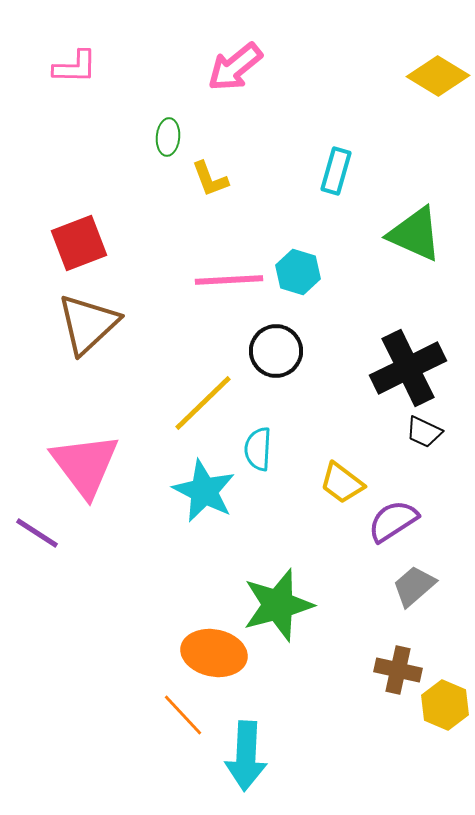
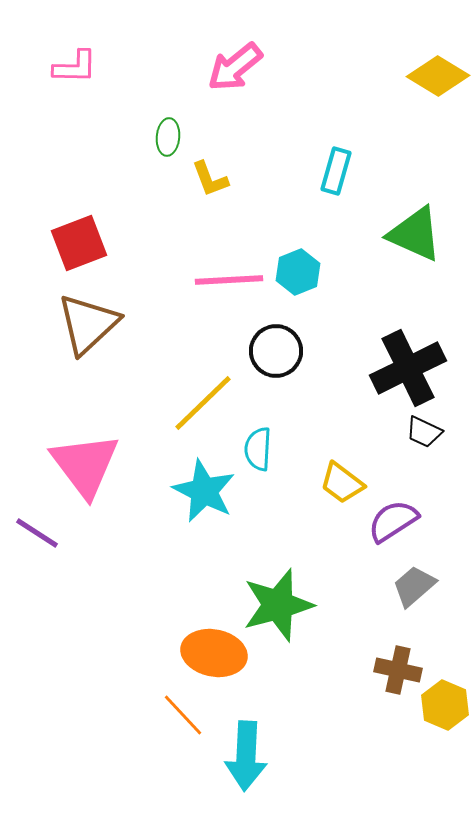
cyan hexagon: rotated 21 degrees clockwise
